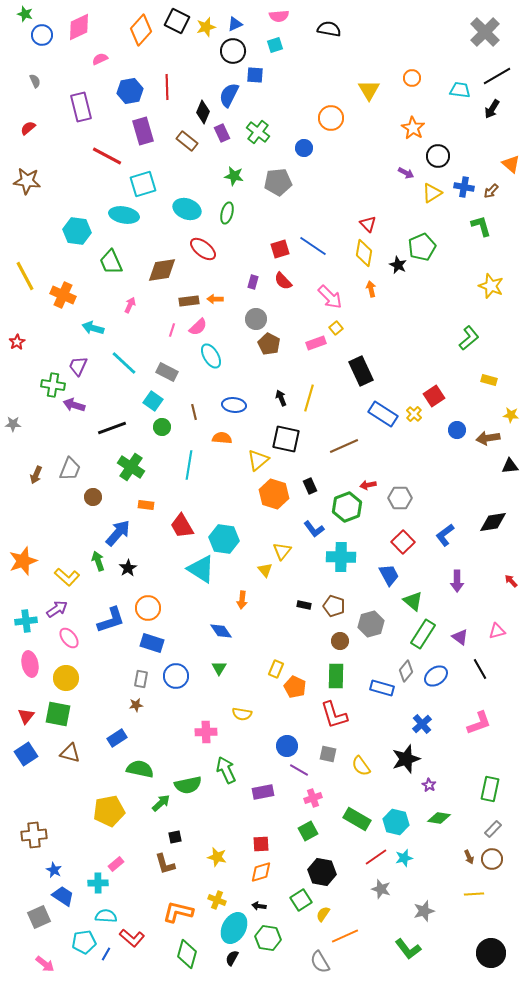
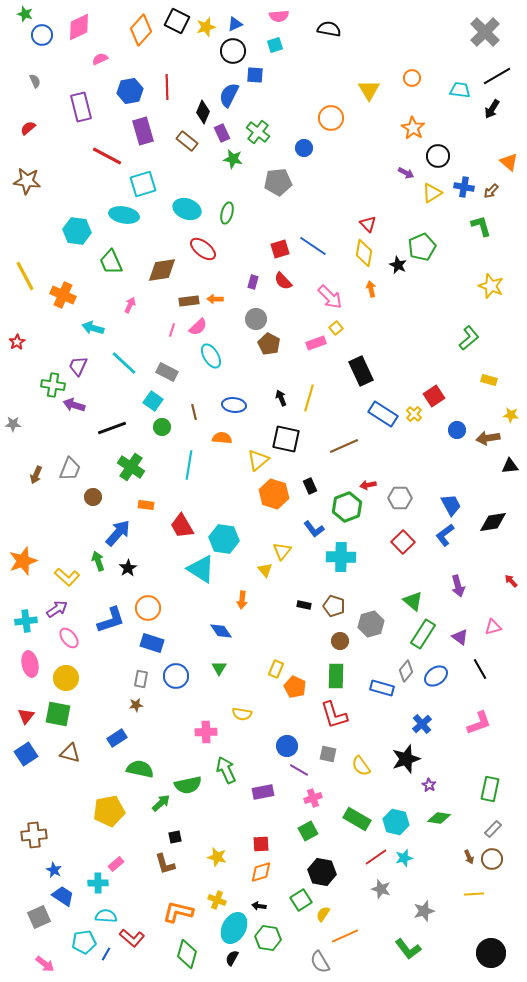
orange triangle at (511, 164): moved 2 px left, 2 px up
green star at (234, 176): moved 1 px left, 17 px up
blue trapezoid at (389, 575): moved 62 px right, 70 px up
purple arrow at (457, 581): moved 1 px right, 5 px down; rotated 15 degrees counterclockwise
pink triangle at (497, 631): moved 4 px left, 4 px up
